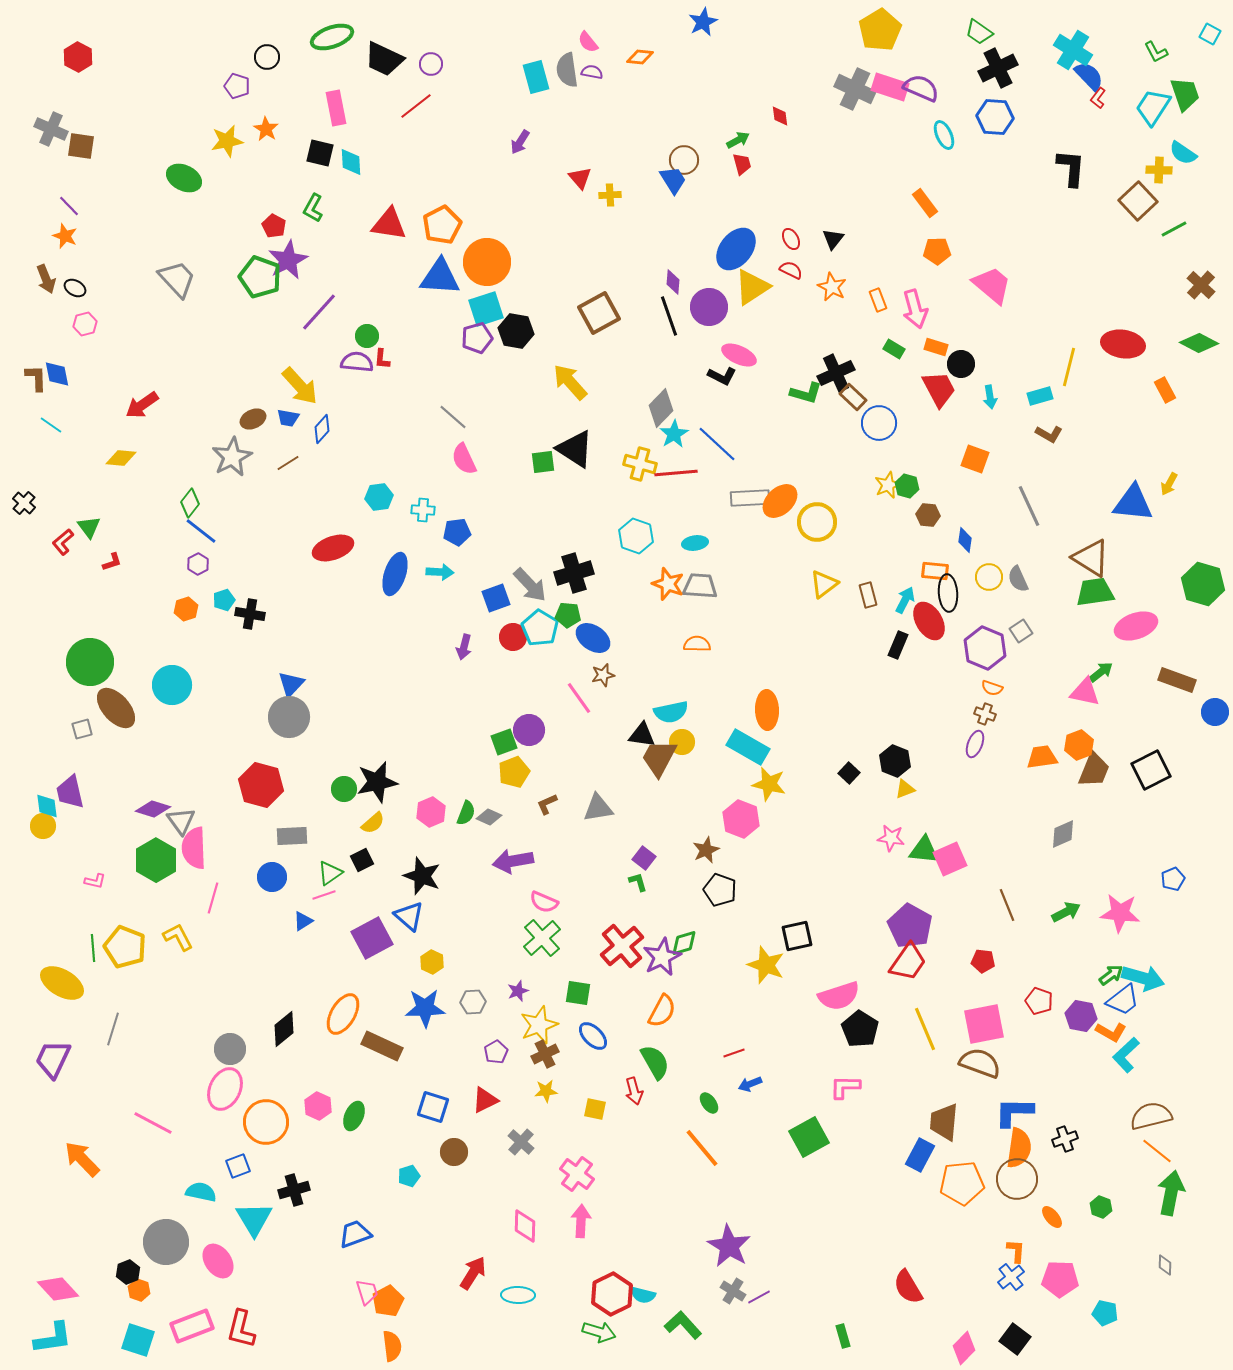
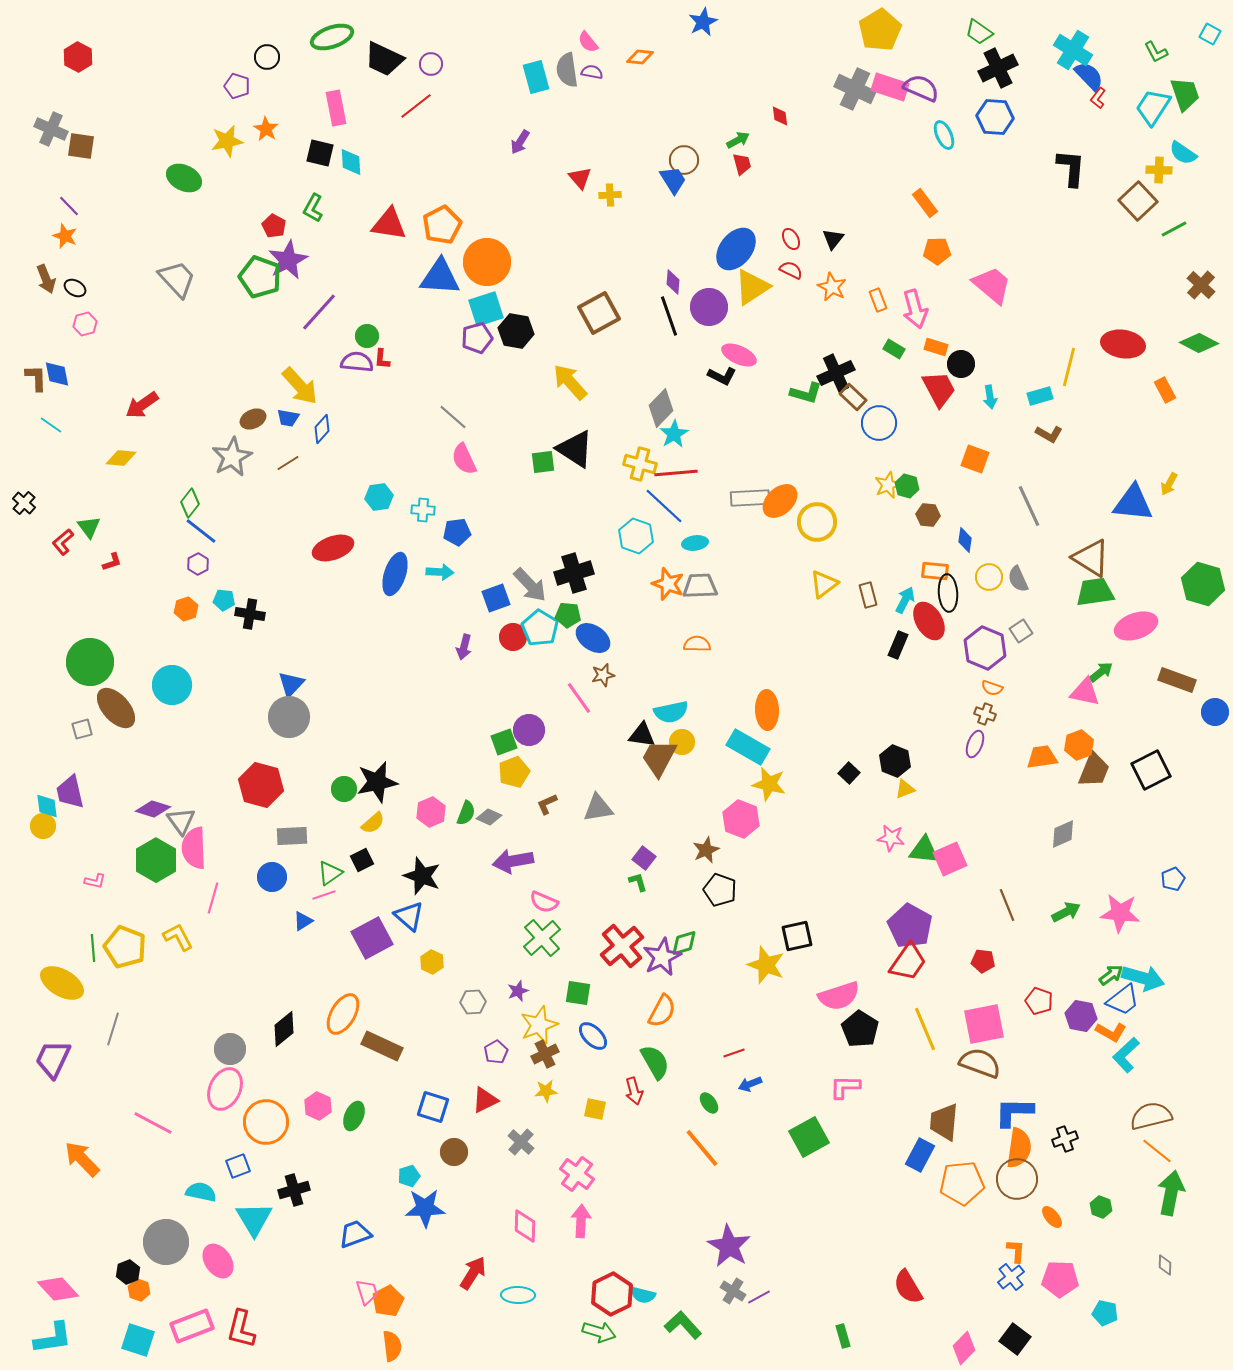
blue line at (717, 444): moved 53 px left, 62 px down
gray trapezoid at (700, 586): rotated 6 degrees counterclockwise
cyan pentagon at (224, 600): rotated 25 degrees clockwise
blue star at (425, 1008): moved 200 px down
